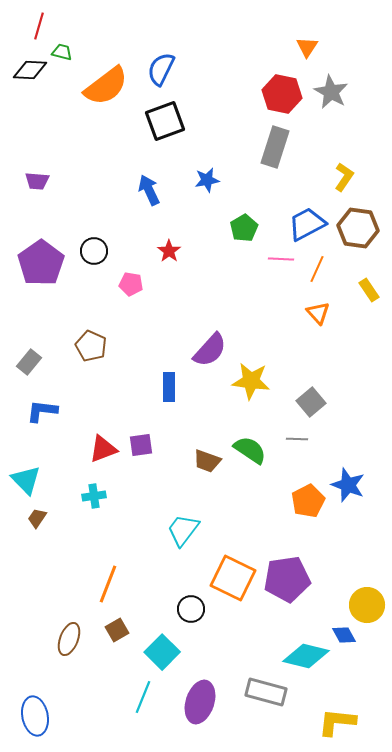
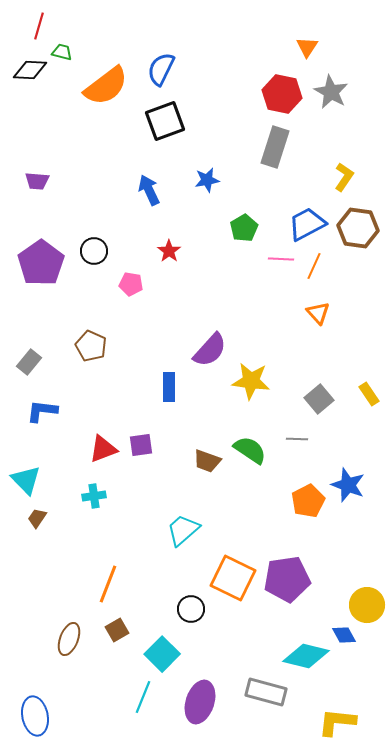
orange line at (317, 269): moved 3 px left, 3 px up
yellow rectangle at (369, 290): moved 104 px down
gray square at (311, 402): moved 8 px right, 3 px up
cyan trapezoid at (183, 530): rotated 12 degrees clockwise
cyan square at (162, 652): moved 2 px down
